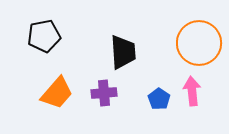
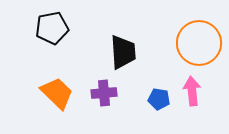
black pentagon: moved 8 px right, 8 px up
orange trapezoid: rotated 87 degrees counterclockwise
blue pentagon: rotated 25 degrees counterclockwise
